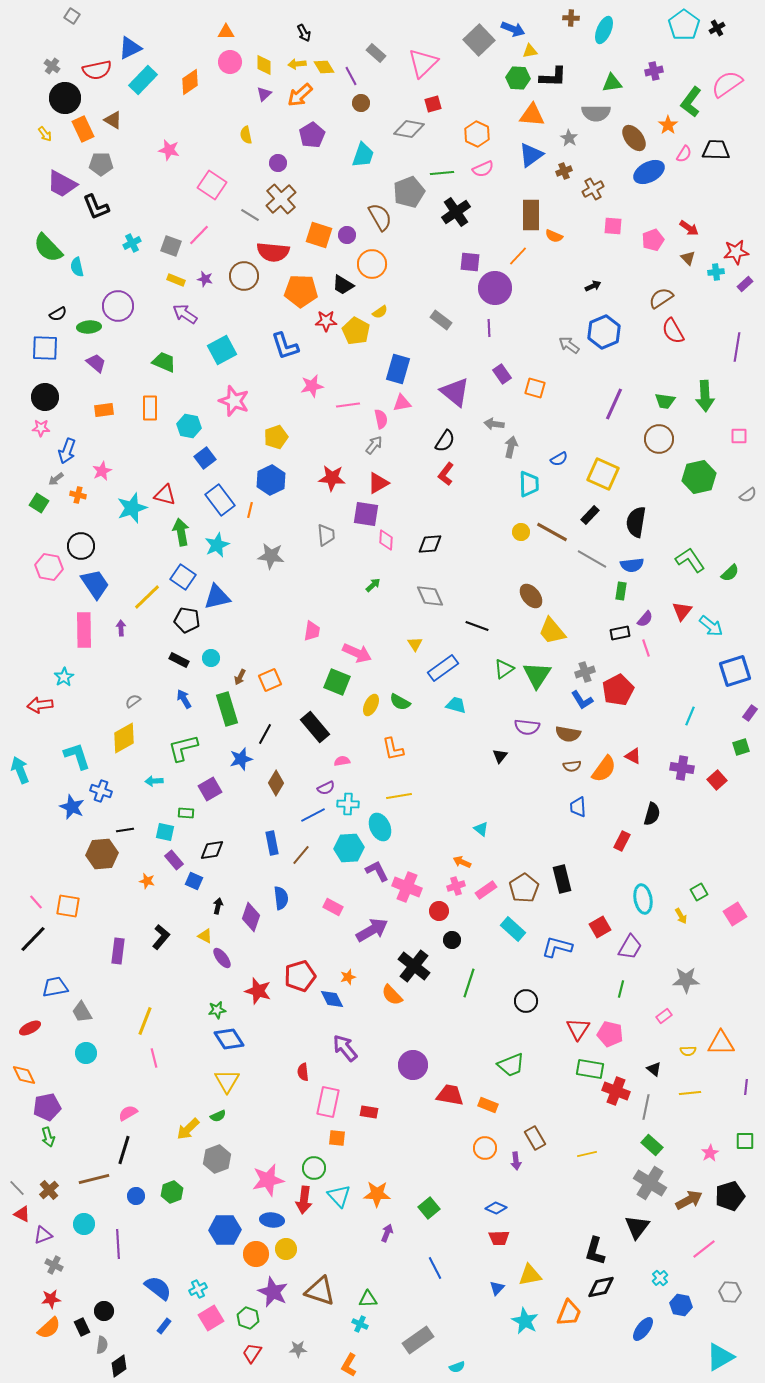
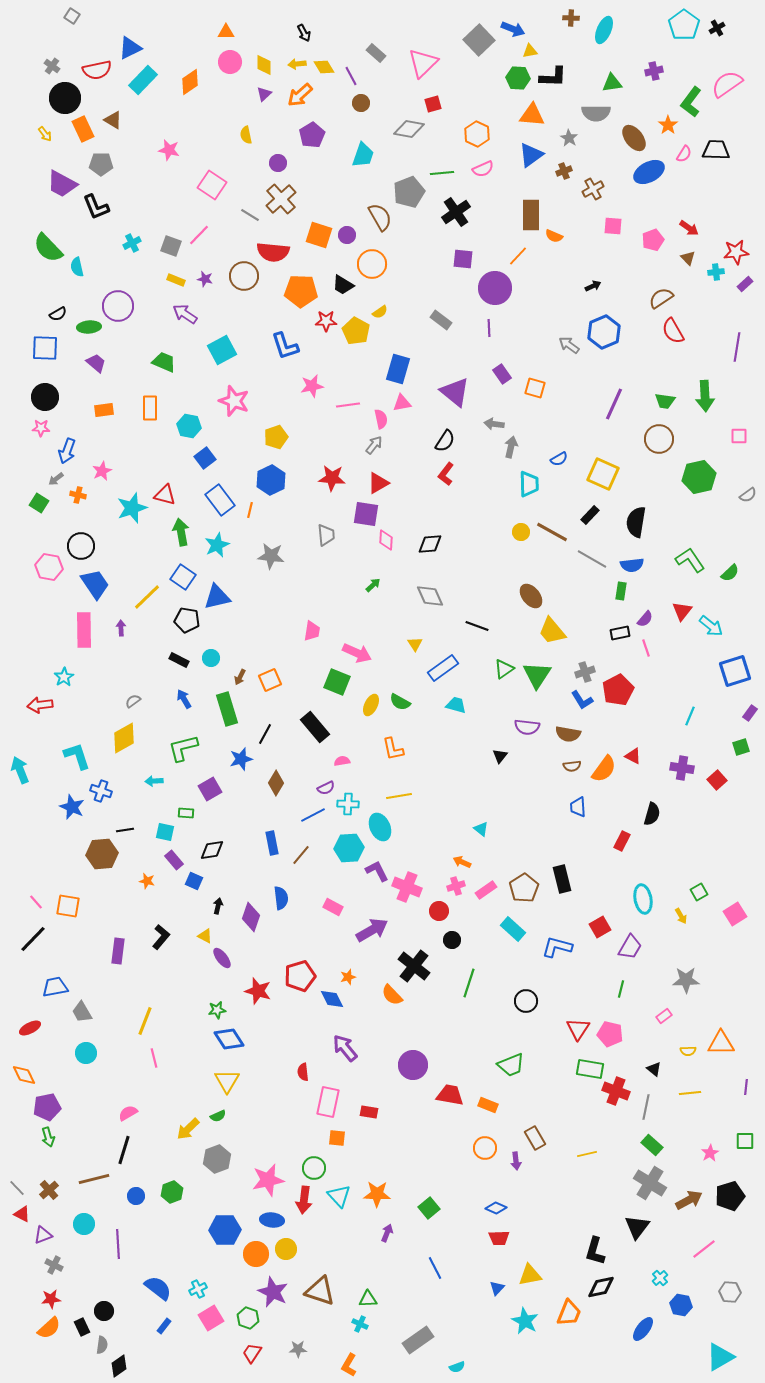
purple square at (470, 262): moved 7 px left, 3 px up
